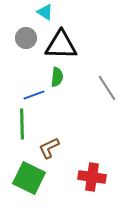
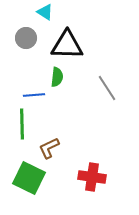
black triangle: moved 6 px right
blue line: rotated 15 degrees clockwise
